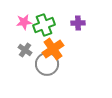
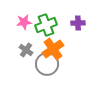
green cross: moved 2 px right
gray cross: moved 1 px right
